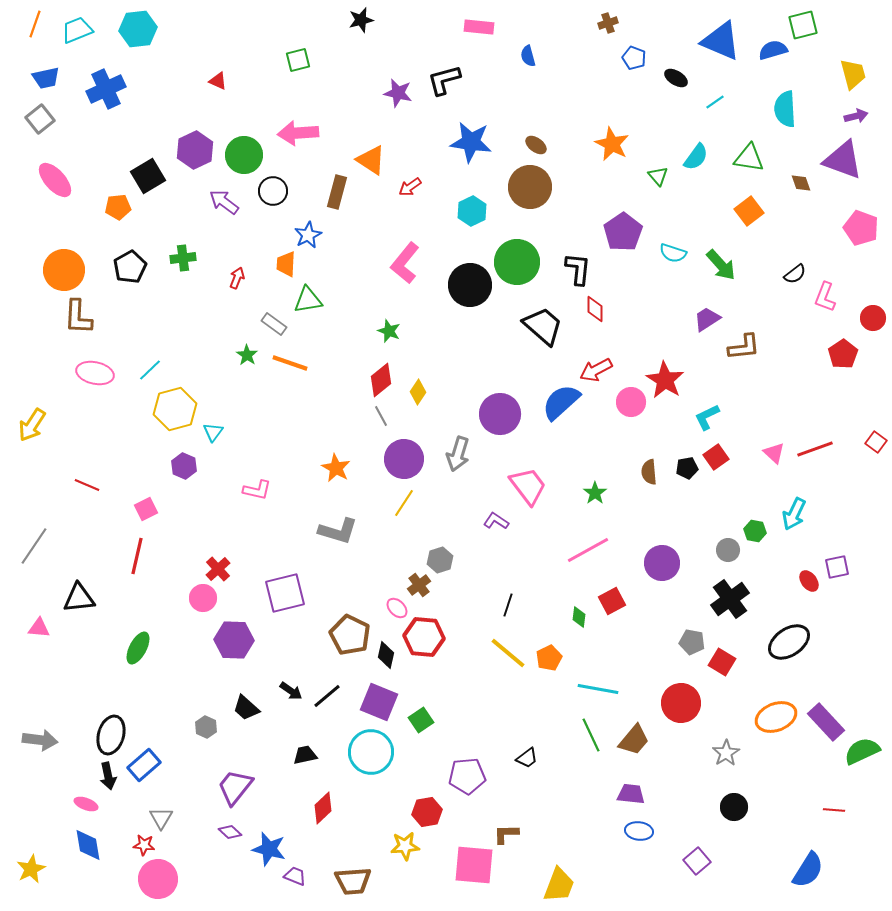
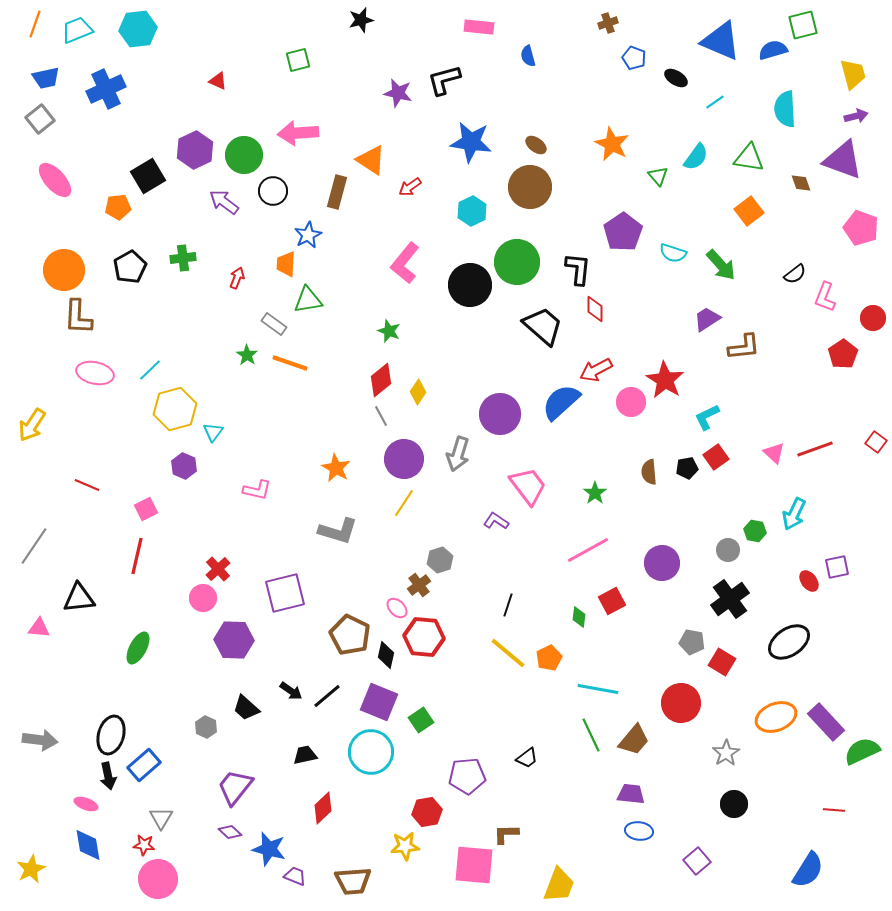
black circle at (734, 807): moved 3 px up
